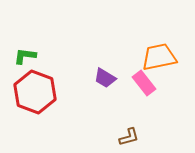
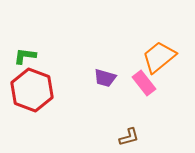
orange trapezoid: rotated 27 degrees counterclockwise
purple trapezoid: rotated 15 degrees counterclockwise
red hexagon: moved 3 px left, 2 px up
